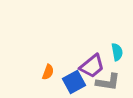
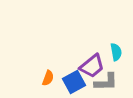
cyan semicircle: moved 1 px left
orange semicircle: moved 6 px down
gray L-shape: moved 2 px left; rotated 10 degrees counterclockwise
